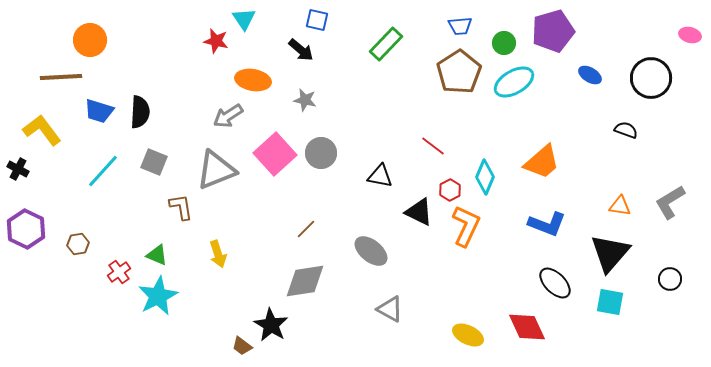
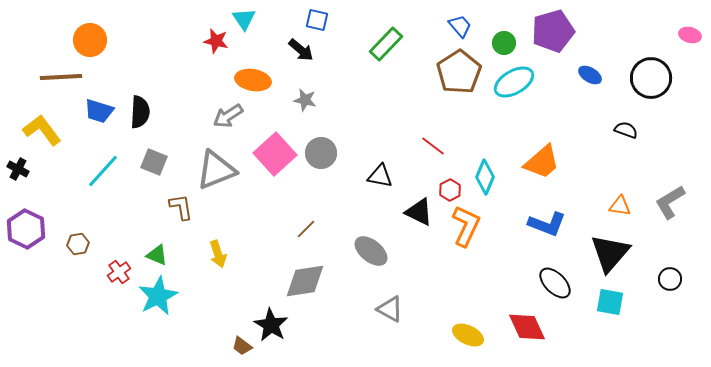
blue trapezoid at (460, 26): rotated 125 degrees counterclockwise
